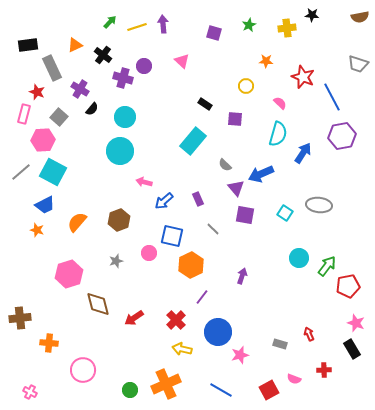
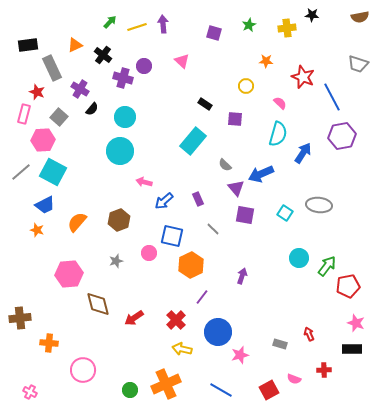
pink hexagon at (69, 274): rotated 12 degrees clockwise
black rectangle at (352, 349): rotated 60 degrees counterclockwise
